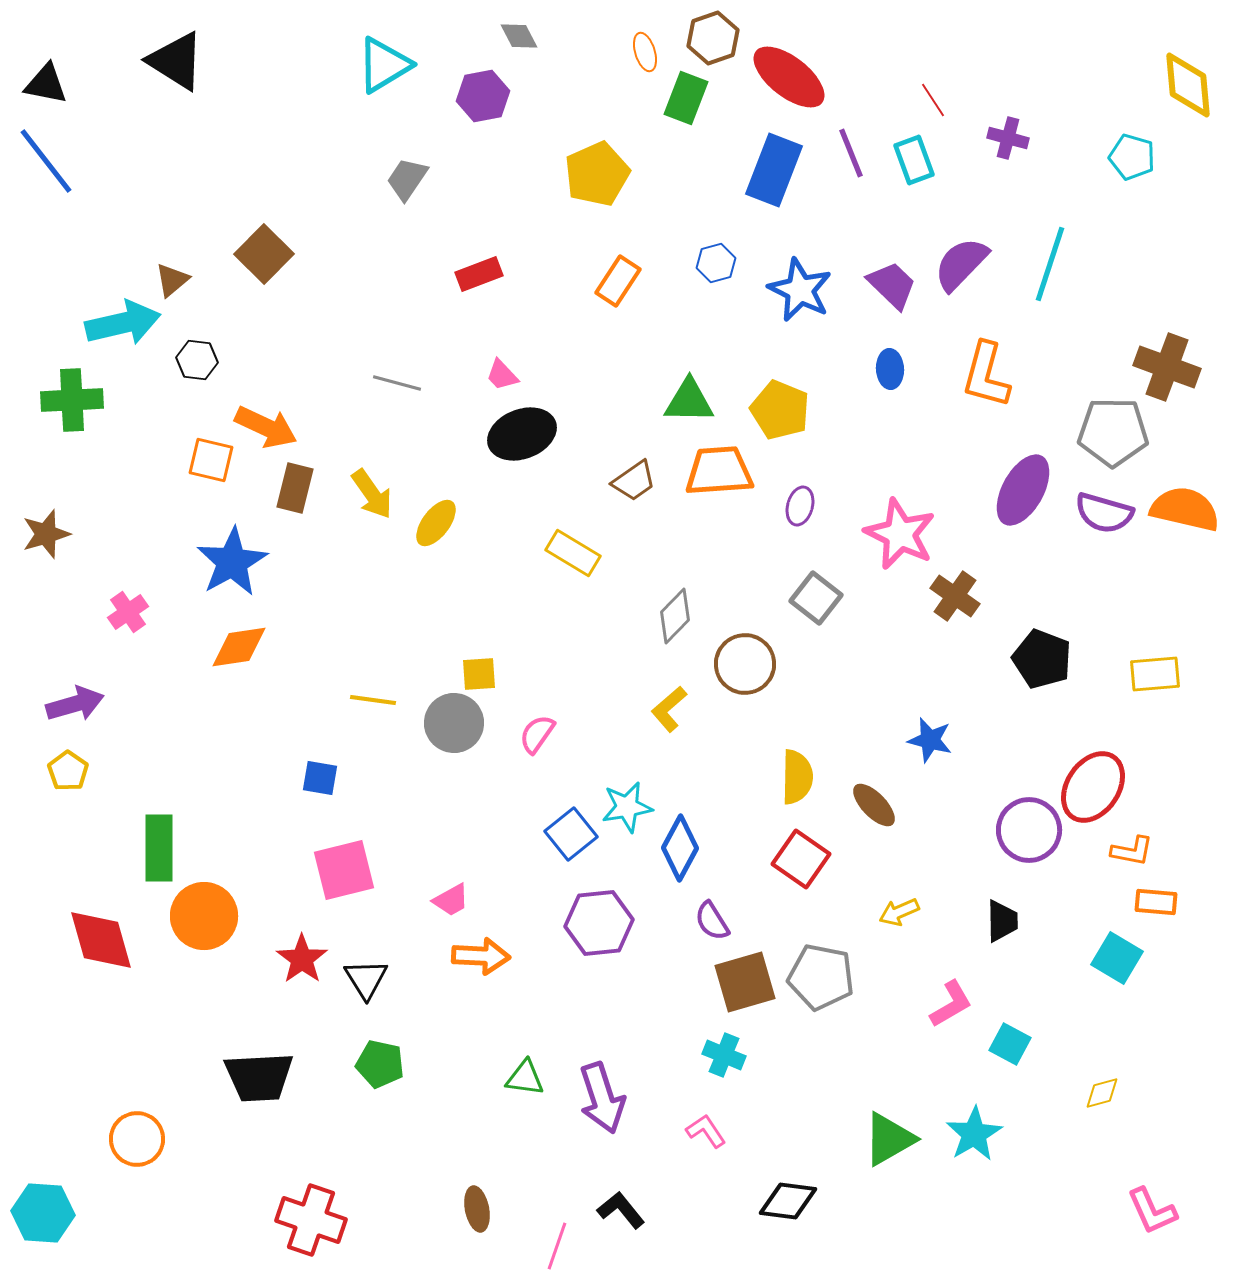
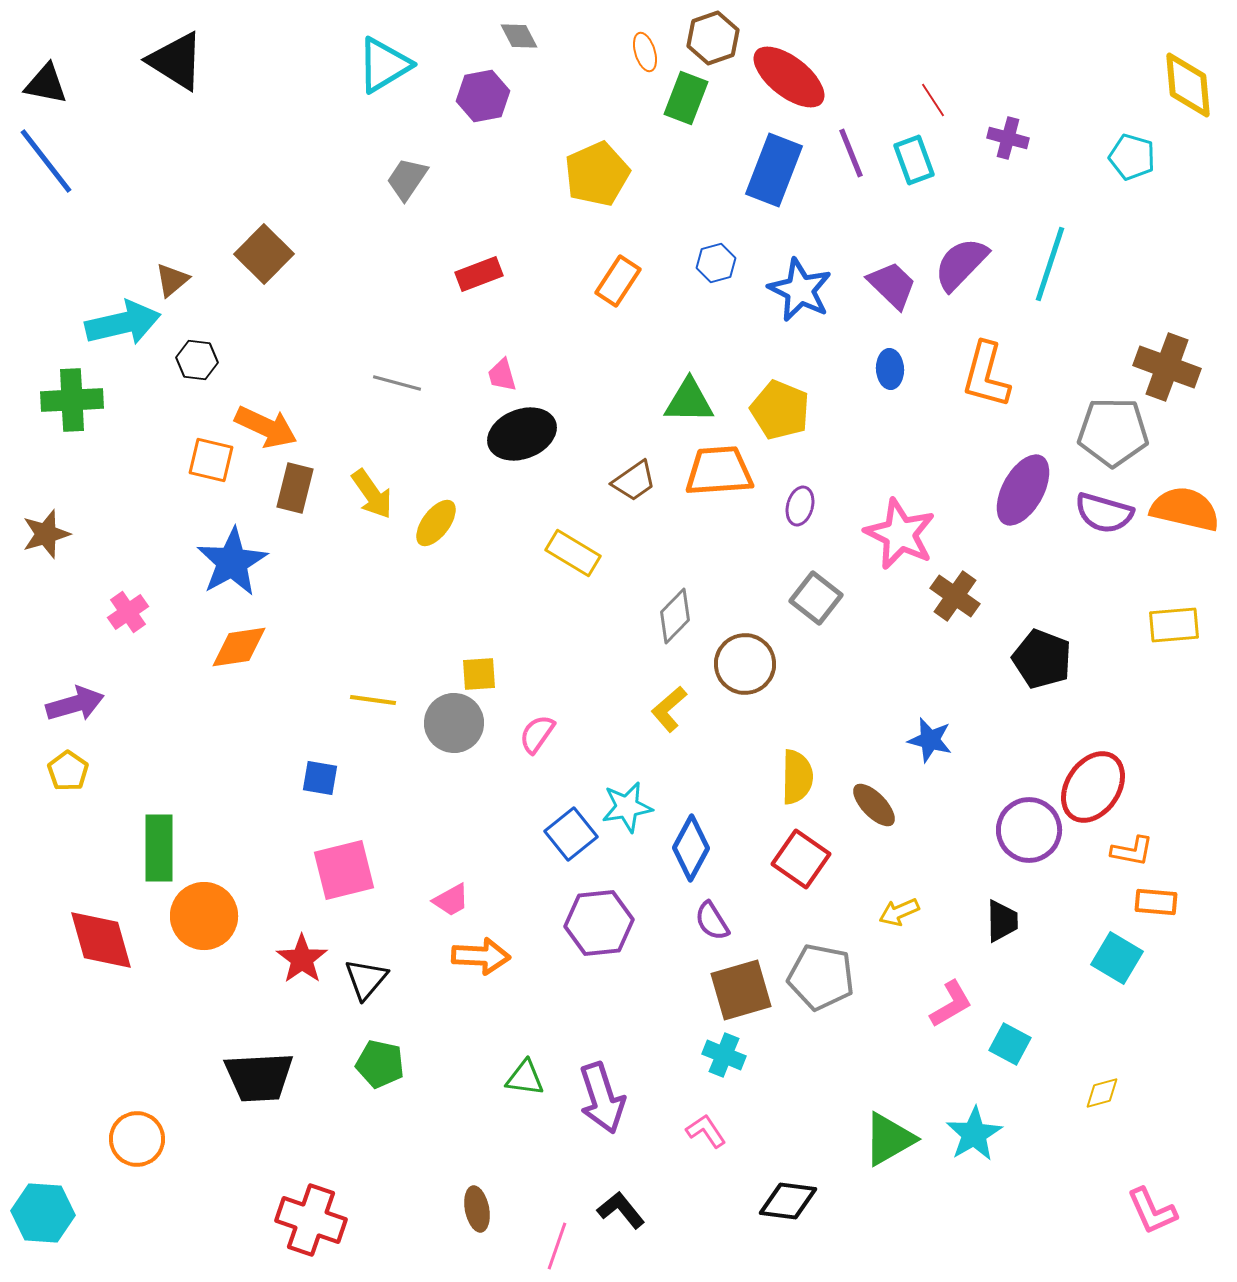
pink trapezoid at (502, 375): rotated 27 degrees clockwise
yellow rectangle at (1155, 674): moved 19 px right, 49 px up
blue diamond at (680, 848): moved 11 px right
black triangle at (366, 979): rotated 12 degrees clockwise
brown square at (745, 982): moved 4 px left, 8 px down
